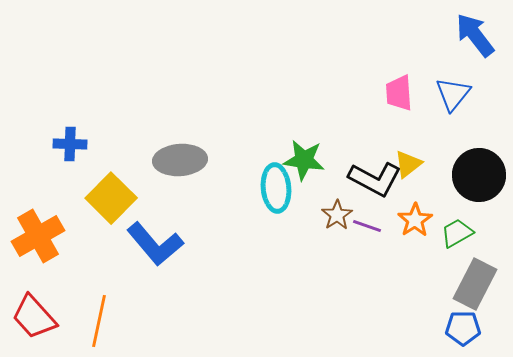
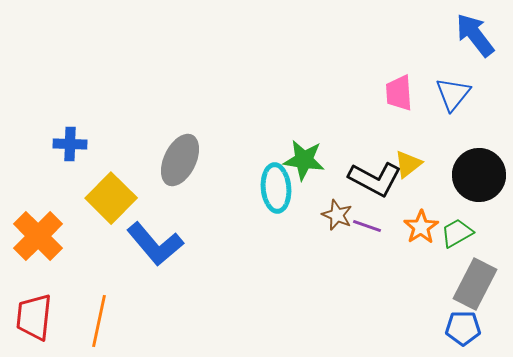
gray ellipse: rotated 60 degrees counterclockwise
brown star: rotated 16 degrees counterclockwise
orange star: moved 6 px right, 7 px down
orange cross: rotated 15 degrees counterclockwise
red trapezoid: rotated 48 degrees clockwise
